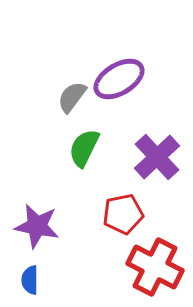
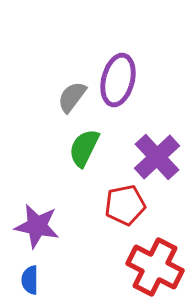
purple ellipse: moved 1 px left, 1 px down; rotated 45 degrees counterclockwise
red pentagon: moved 2 px right, 9 px up
